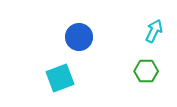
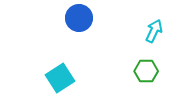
blue circle: moved 19 px up
cyan square: rotated 12 degrees counterclockwise
